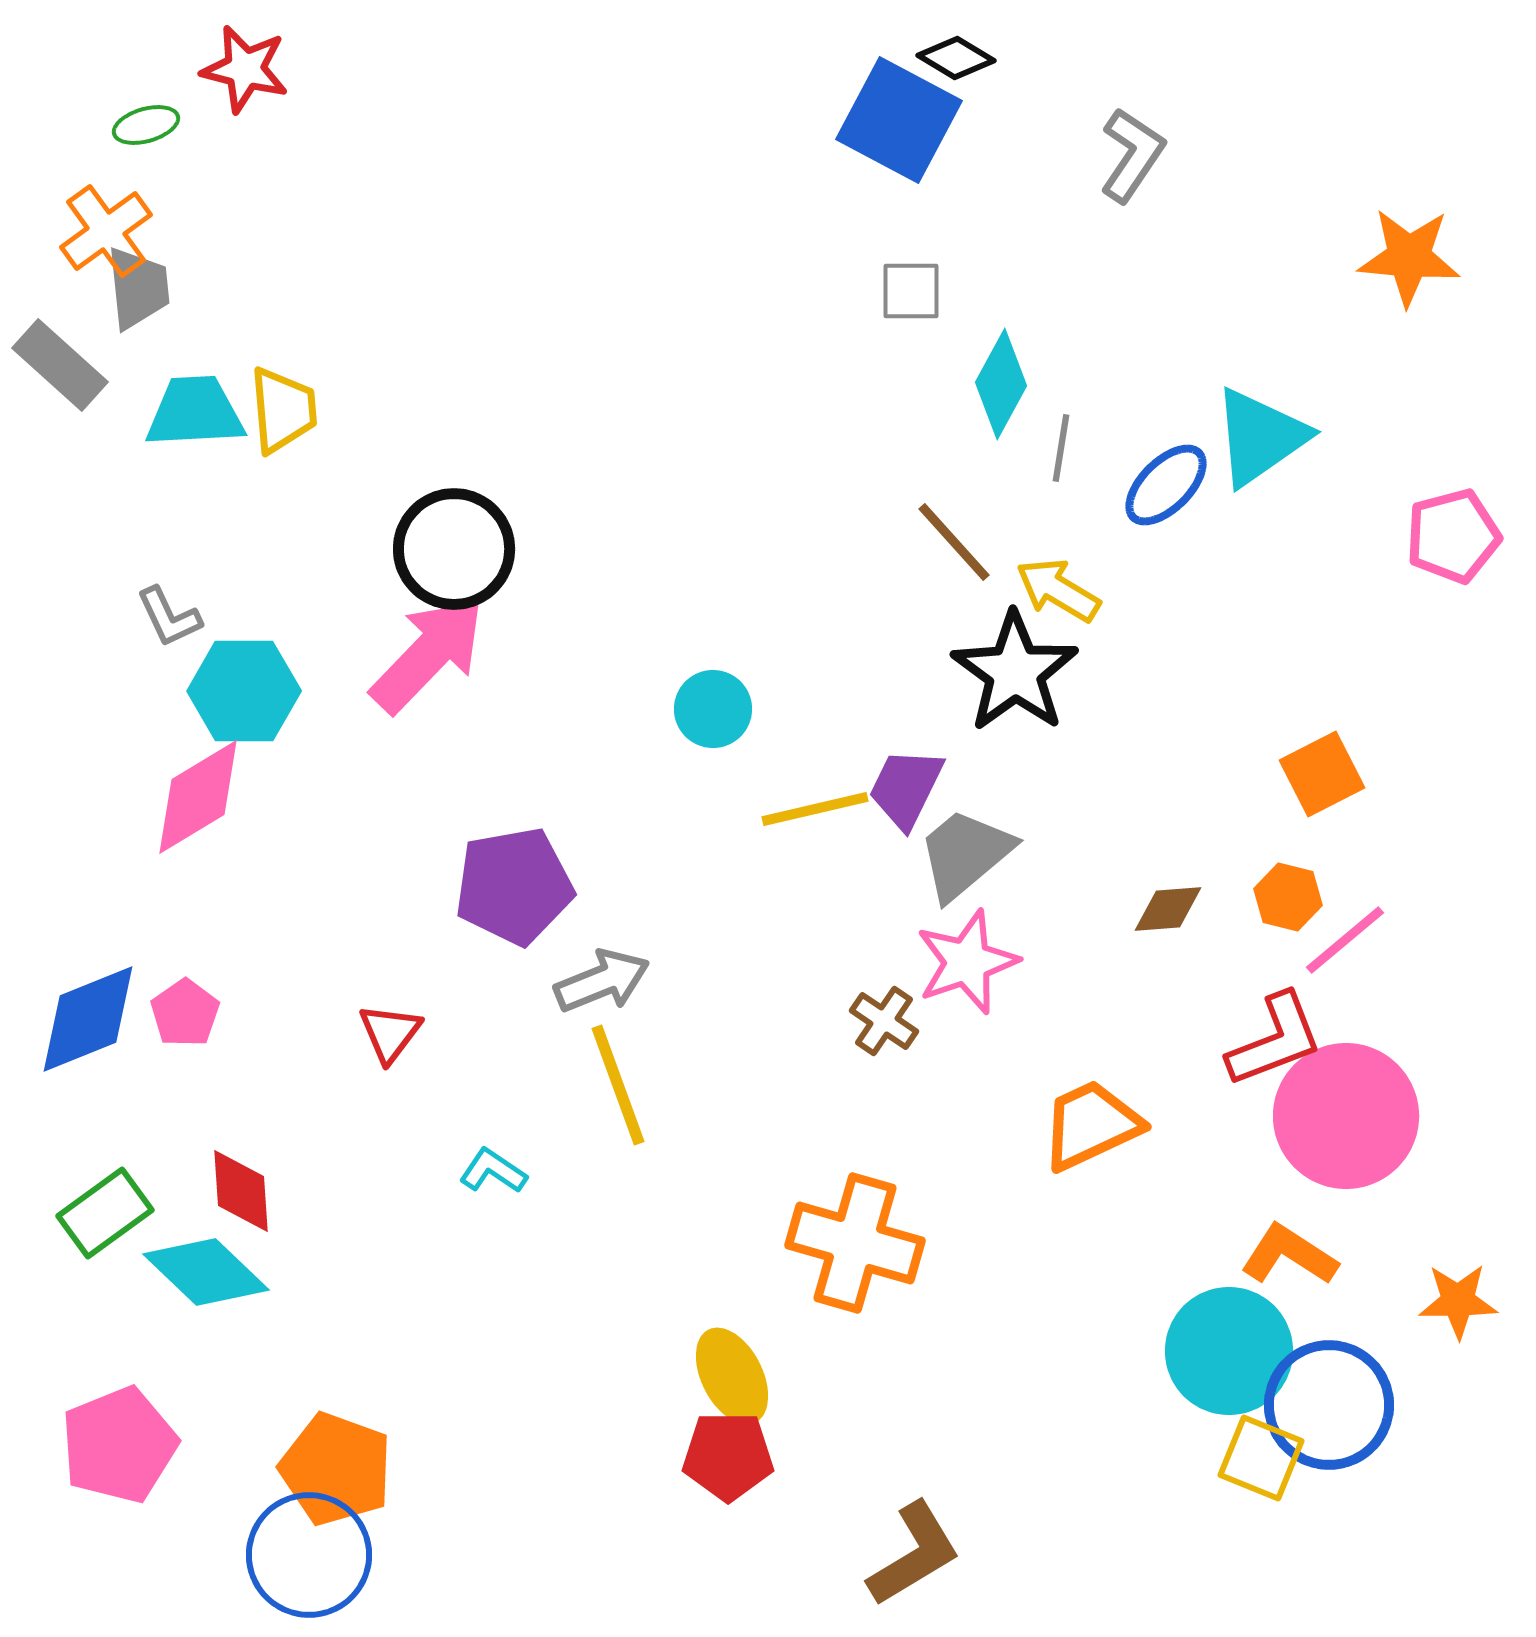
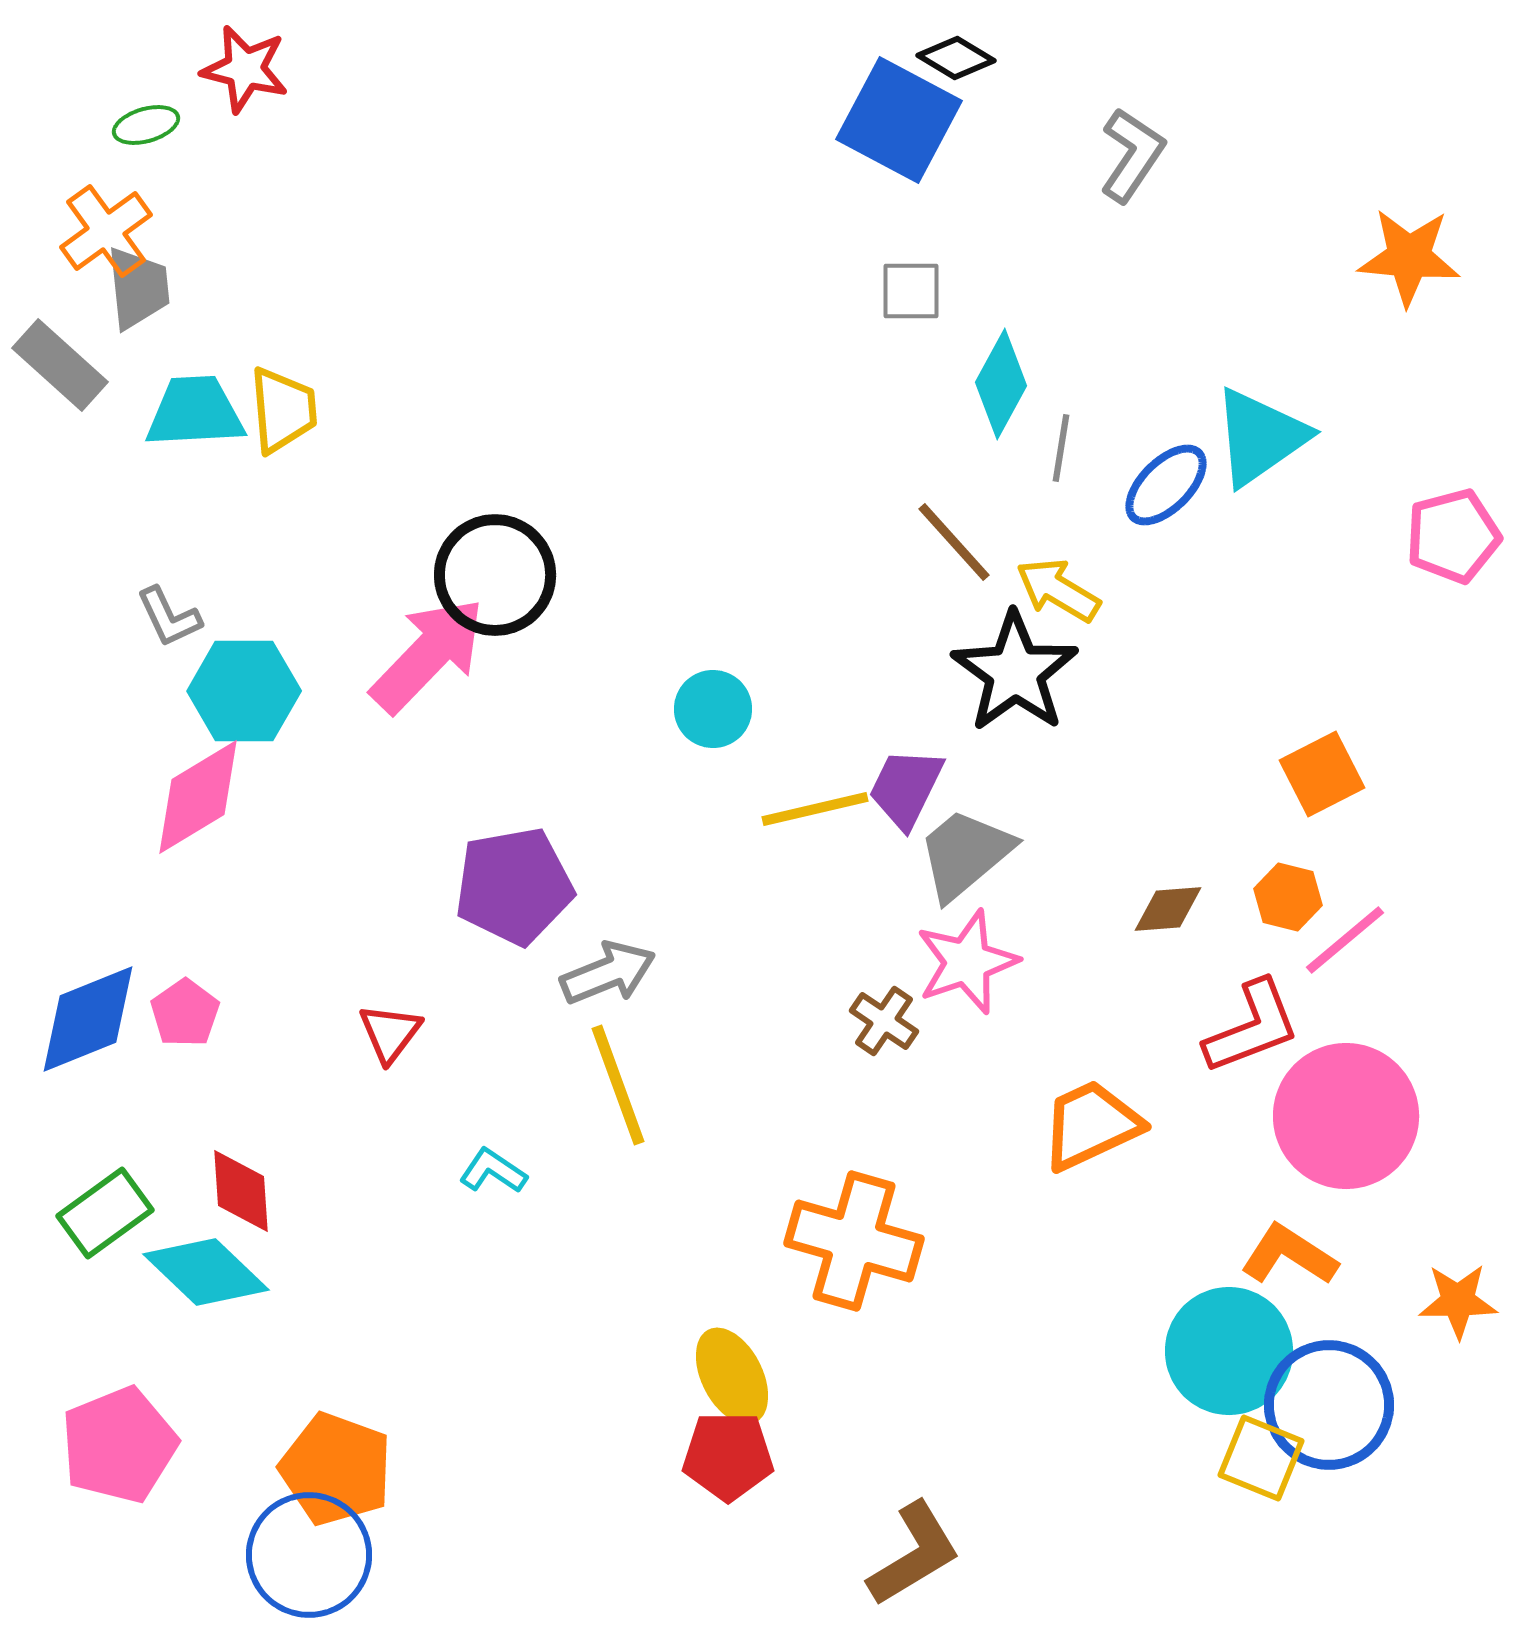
black circle at (454, 549): moved 41 px right, 26 px down
gray arrow at (602, 981): moved 6 px right, 8 px up
red L-shape at (1275, 1040): moved 23 px left, 13 px up
orange cross at (855, 1243): moved 1 px left, 2 px up
